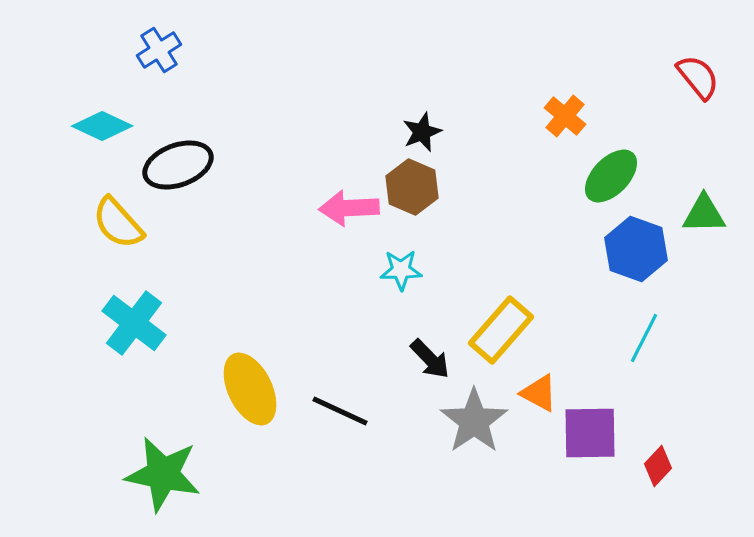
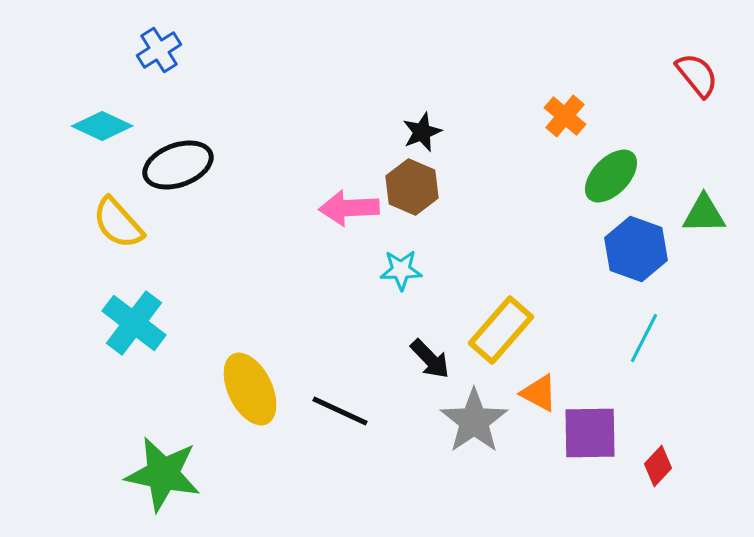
red semicircle: moved 1 px left, 2 px up
